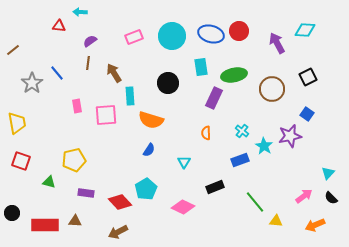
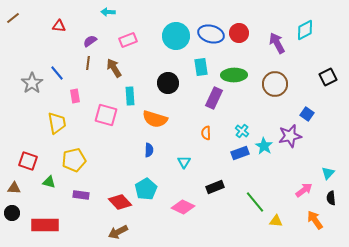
cyan arrow at (80, 12): moved 28 px right
cyan diamond at (305, 30): rotated 30 degrees counterclockwise
red circle at (239, 31): moved 2 px down
cyan circle at (172, 36): moved 4 px right
pink rectangle at (134, 37): moved 6 px left, 3 px down
brown line at (13, 50): moved 32 px up
brown arrow at (114, 73): moved 5 px up
green ellipse at (234, 75): rotated 10 degrees clockwise
black square at (308, 77): moved 20 px right
brown circle at (272, 89): moved 3 px right, 5 px up
pink rectangle at (77, 106): moved 2 px left, 10 px up
pink square at (106, 115): rotated 20 degrees clockwise
orange semicircle at (151, 120): moved 4 px right, 1 px up
yellow trapezoid at (17, 123): moved 40 px right
blue semicircle at (149, 150): rotated 32 degrees counterclockwise
blue rectangle at (240, 160): moved 7 px up
red square at (21, 161): moved 7 px right
purple rectangle at (86, 193): moved 5 px left, 2 px down
pink arrow at (304, 196): moved 6 px up
black semicircle at (331, 198): rotated 40 degrees clockwise
brown triangle at (75, 221): moved 61 px left, 33 px up
orange arrow at (315, 225): moved 5 px up; rotated 78 degrees clockwise
